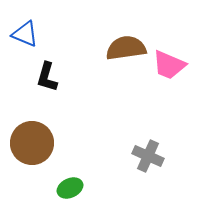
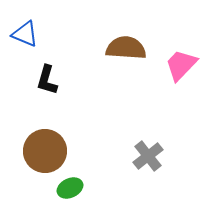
brown semicircle: rotated 12 degrees clockwise
pink trapezoid: moved 12 px right; rotated 111 degrees clockwise
black L-shape: moved 3 px down
brown circle: moved 13 px right, 8 px down
gray cross: rotated 28 degrees clockwise
